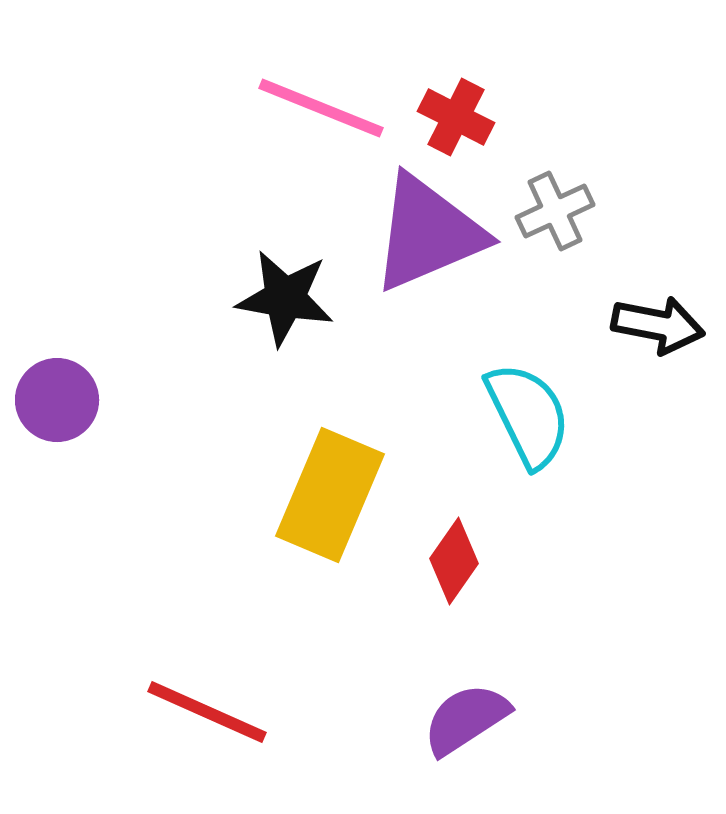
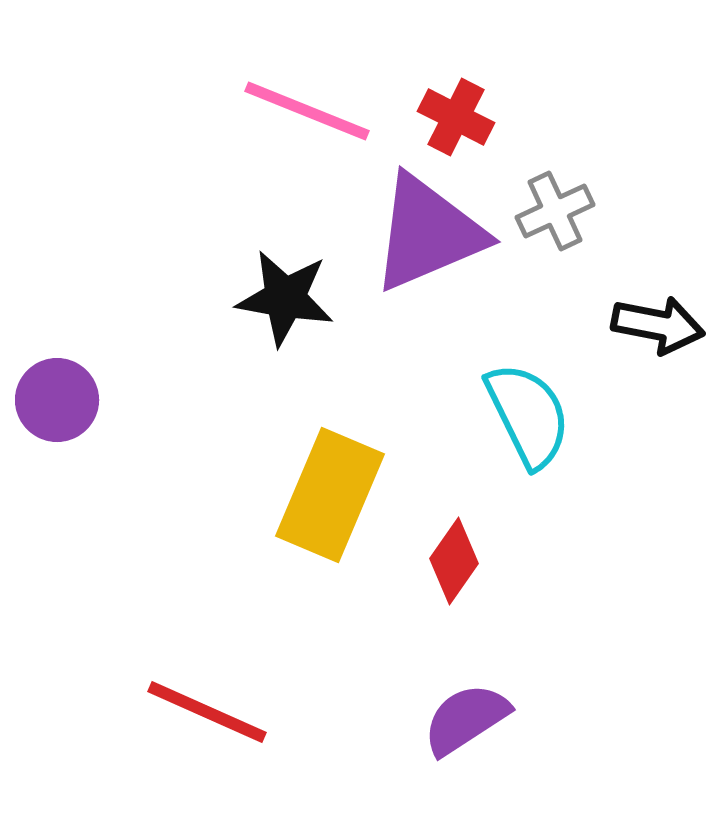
pink line: moved 14 px left, 3 px down
